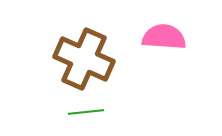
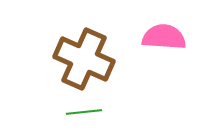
green line: moved 2 px left
